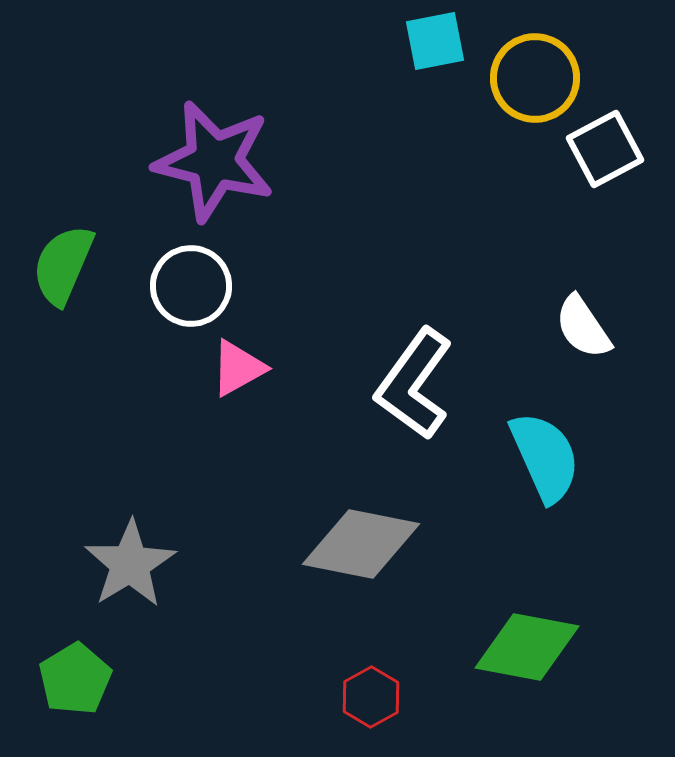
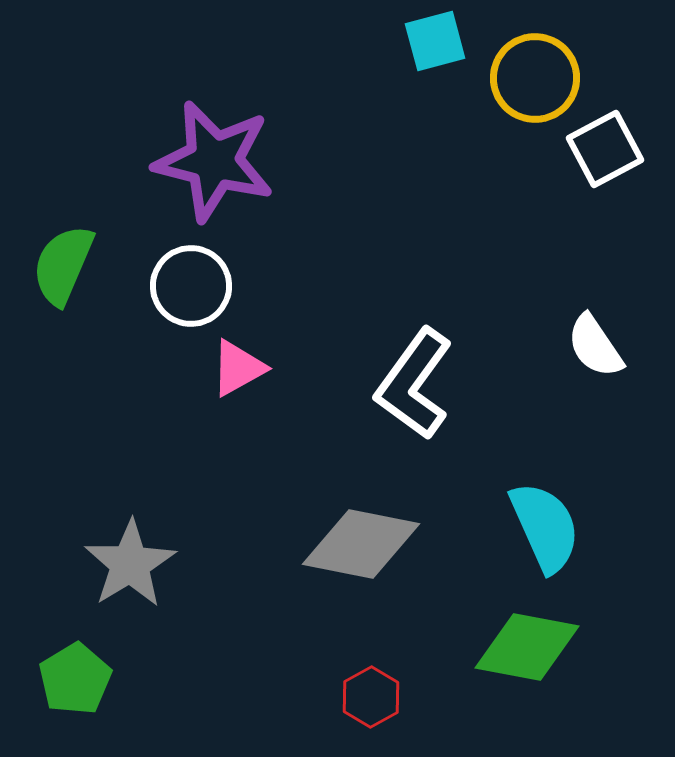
cyan square: rotated 4 degrees counterclockwise
white semicircle: moved 12 px right, 19 px down
cyan semicircle: moved 70 px down
